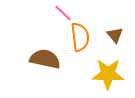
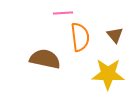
pink line: rotated 48 degrees counterclockwise
